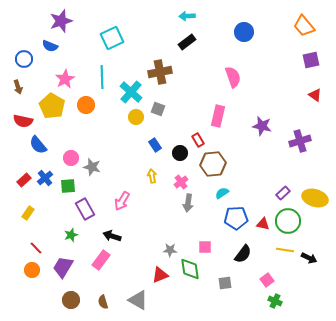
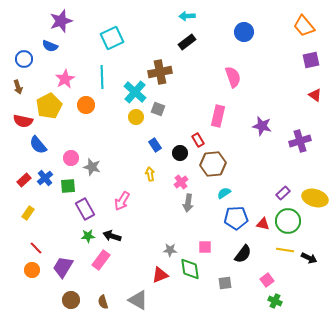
cyan cross at (131, 92): moved 4 px right
yellow pentagon at (52, 106): moved 3 px left; rotated 15 degrees clockwise
yellow arrow at (152, 176): moved 2 px left, 2 px up
cyan semicircle at (222, 193): moved 2 px right
green star at (71, 235): moved 17 px right, 1 px down; rotated 16 degrees clockwise
